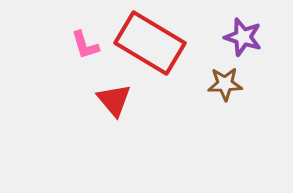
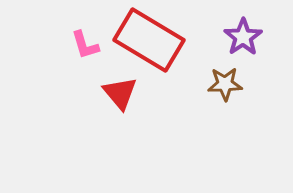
purple star: rotated 21 degrees clockwise
red rectangle: moved 1 px left, 3 px up
red triangle: moved 6 px right, 7 px up
